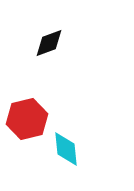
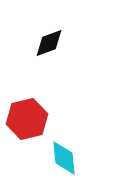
cyan diamond: moved 2 px left, 9 px down
